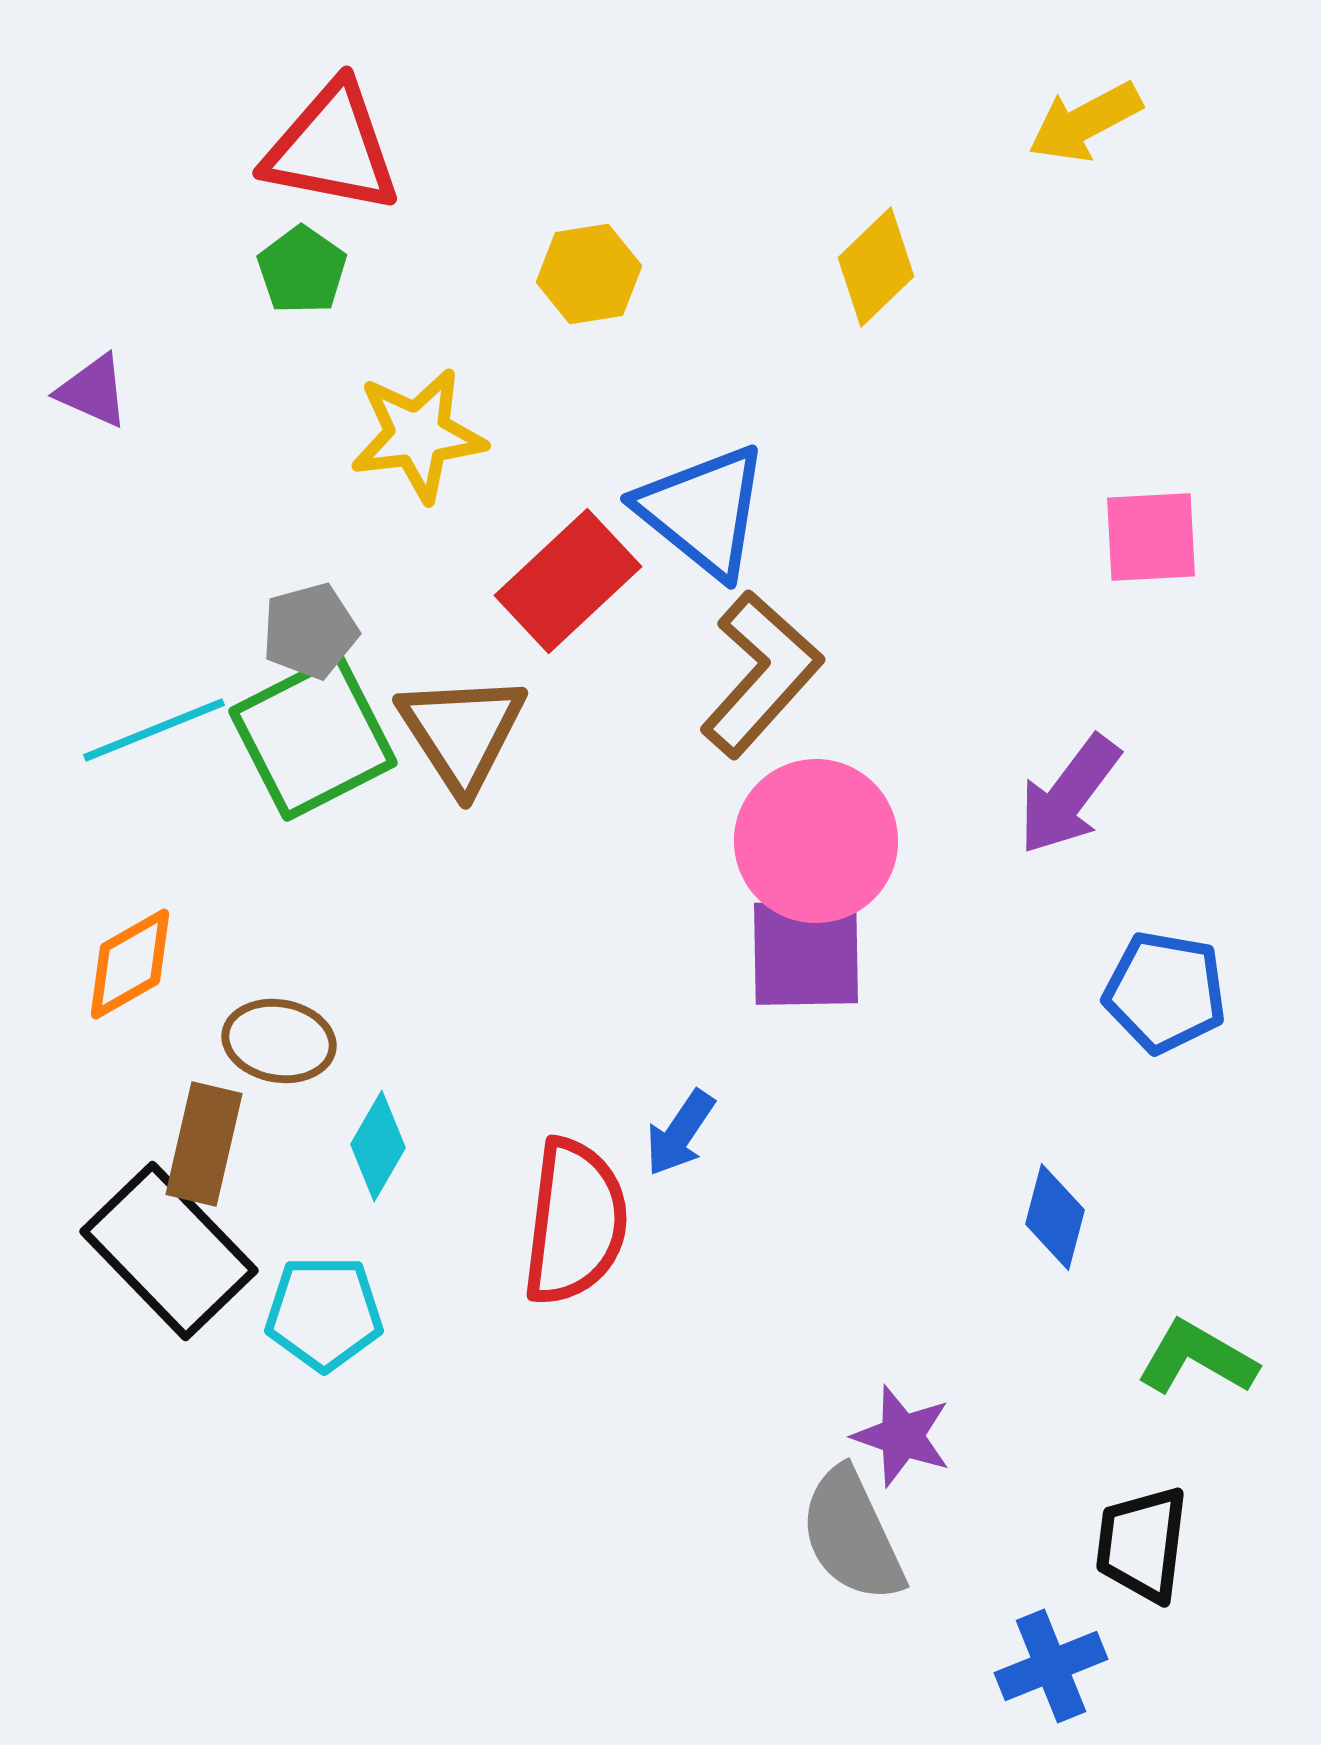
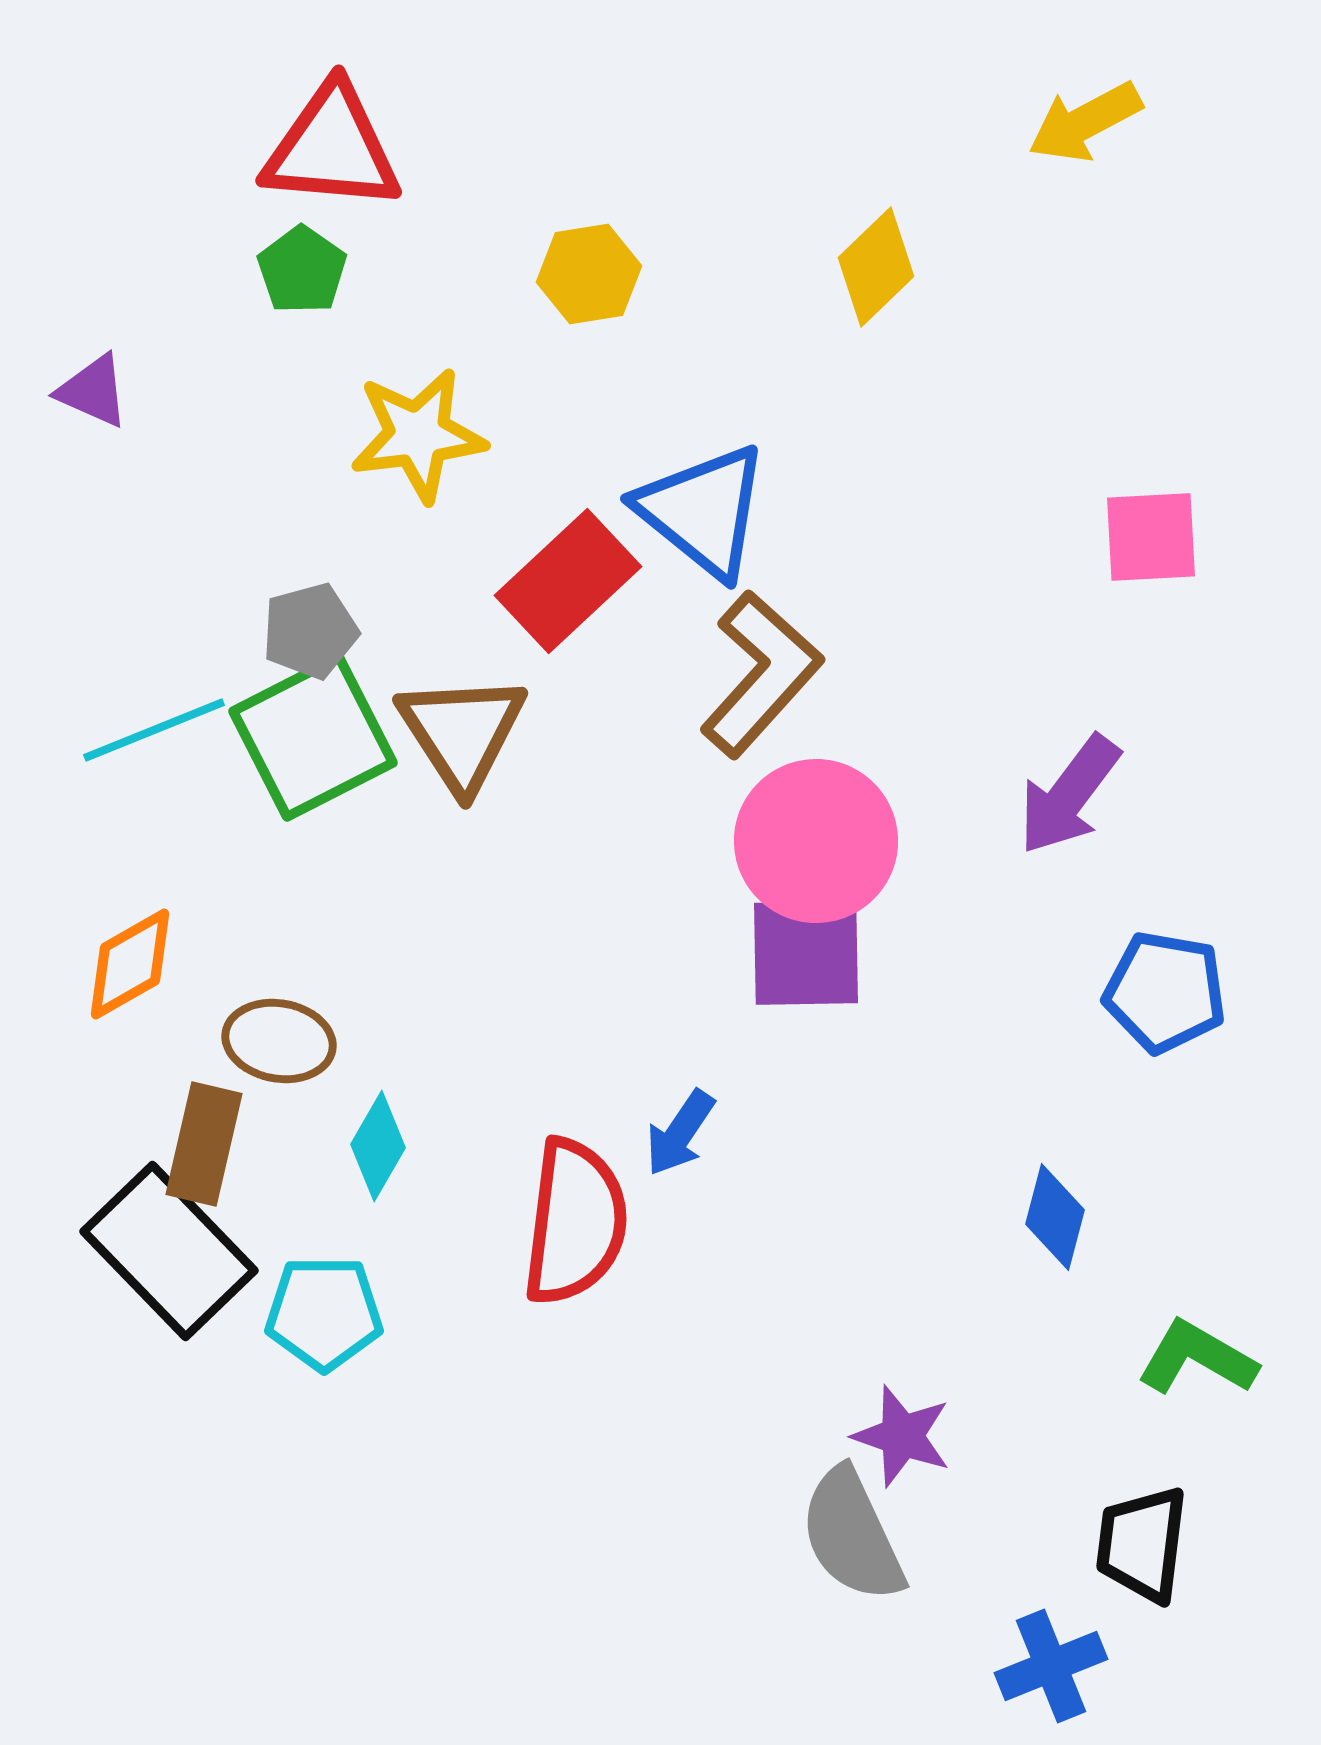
red triangle: rotated 6 degrees counterclockwise
